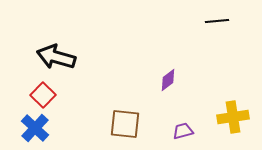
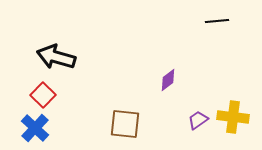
yellow cross: rotated 16 degrees clockwise
purple trapezoid: moved 15 px right, 11 px up; rotated 20 degrees counterclockwise
